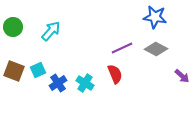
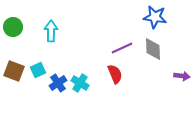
cyan arrow: rotated 40 degrees counterclockwise
gray diamond: moved 3 px left; rotated 60 degrees clockwise
purple arrow: rotated 35 degrees counterclockwise
cyan cross: moved 5 px left
